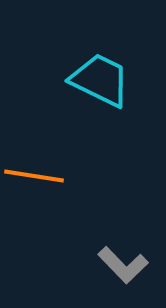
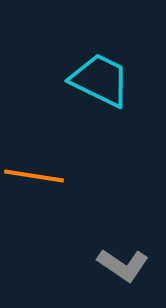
gray L-shape: rotated 12 degrees counterclockwise
